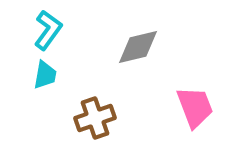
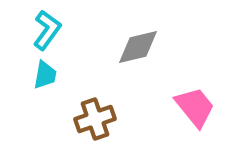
cyan L-shape: moved 1 px left
pink trapezoid: rotated 18 degrees counterclockwise
brown cross: moved 1 px down
